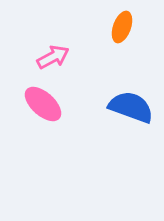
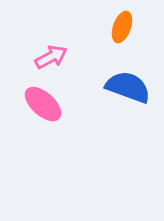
pink arrow: moved 2 px left
blue semicircle: moved 3 px left, 20 px up
